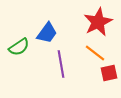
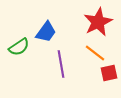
blue trapezoid: moved 1 px left, 1 px up
